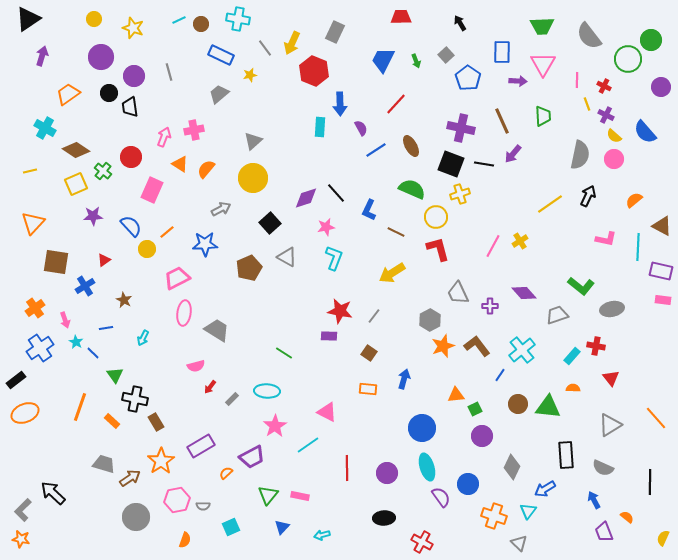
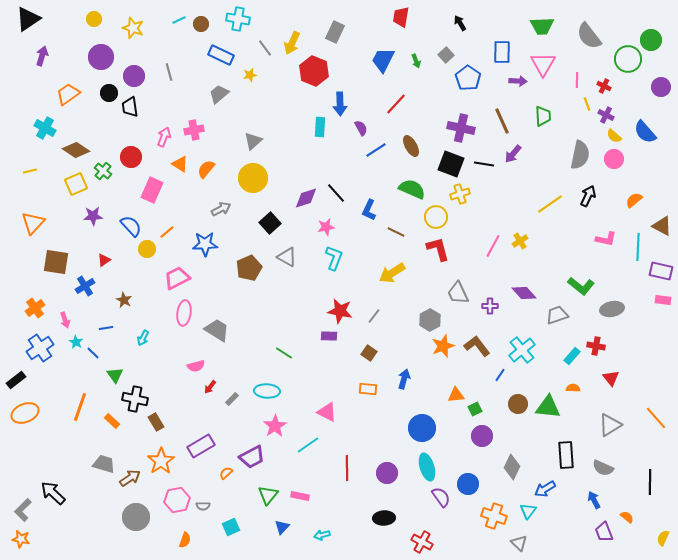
red trapezoid at (401, 17): rotated 80 degrees counterclockwise
